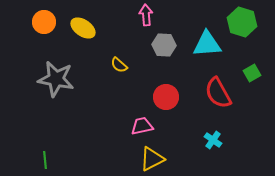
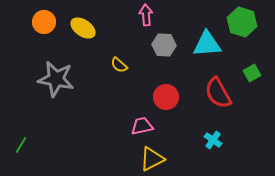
green line: moved 24 px left, 15 px up; rotated 36 degrees clockwise
